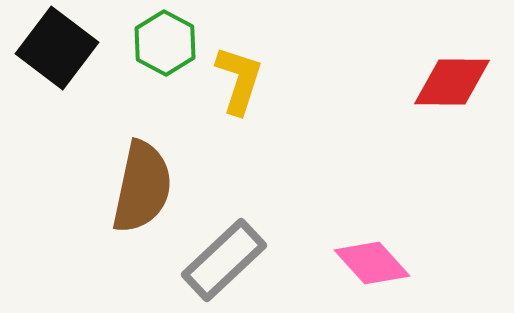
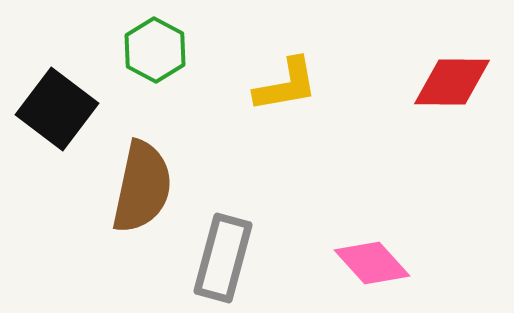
green hexagon: moved 10 px left, 7 px down
black square: moved 61 px down
yellow L-shape: moved 47 px right, 5 px down; rotated 62 degrees clockwise
gray rectangle: moved 1 px left, 2 px up; rotated 32 degrees counterclockwise
